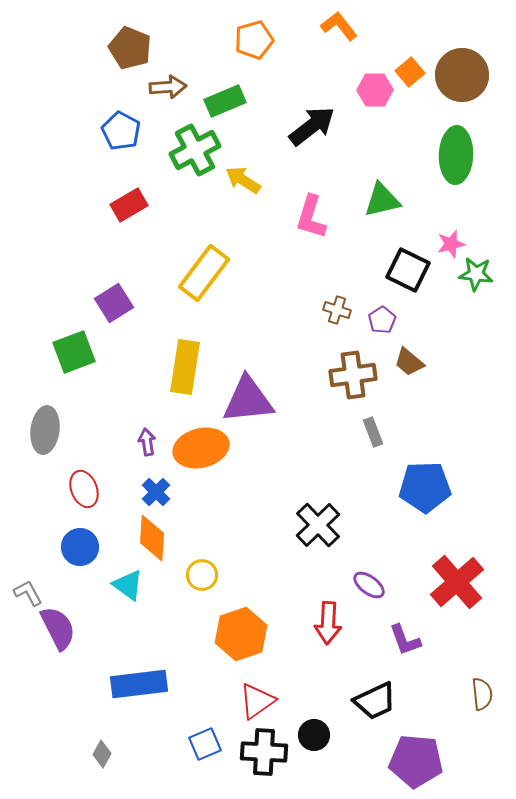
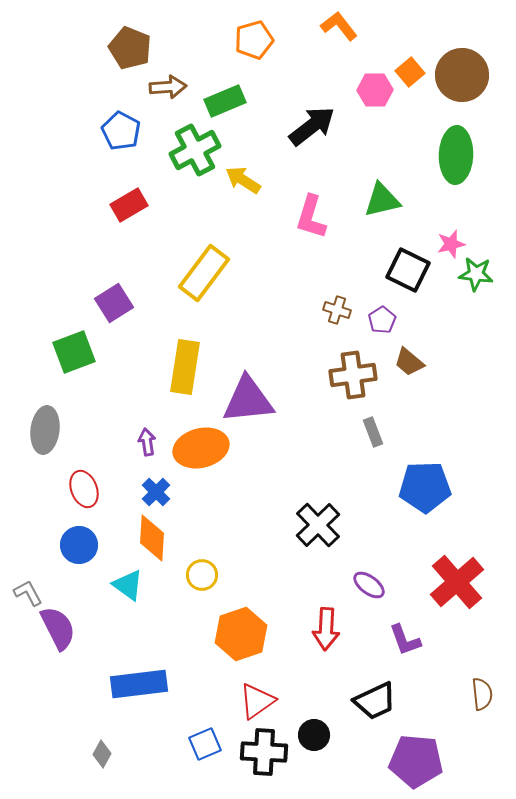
blue circle at (80, 547): moved 1 px left, 2 px up
red arrow at (328, 623): moved 2 px left, 6 px down
